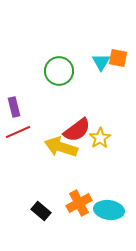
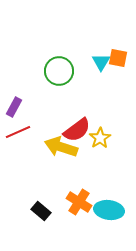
purple rectangle: rotated 42 degrees clockwise
orange cross: moved 1 px up; rotated 30 degrees counterclockwise
